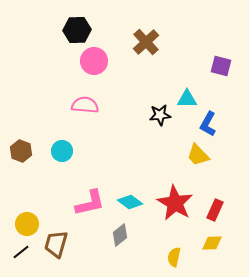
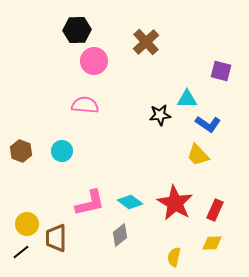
purple square: moved 5 px down
blue L-shape: rotated 85 degrees counterclockwise
brown trapezoid: moved 6 px up; rotated 16 degrees counterclockwise
